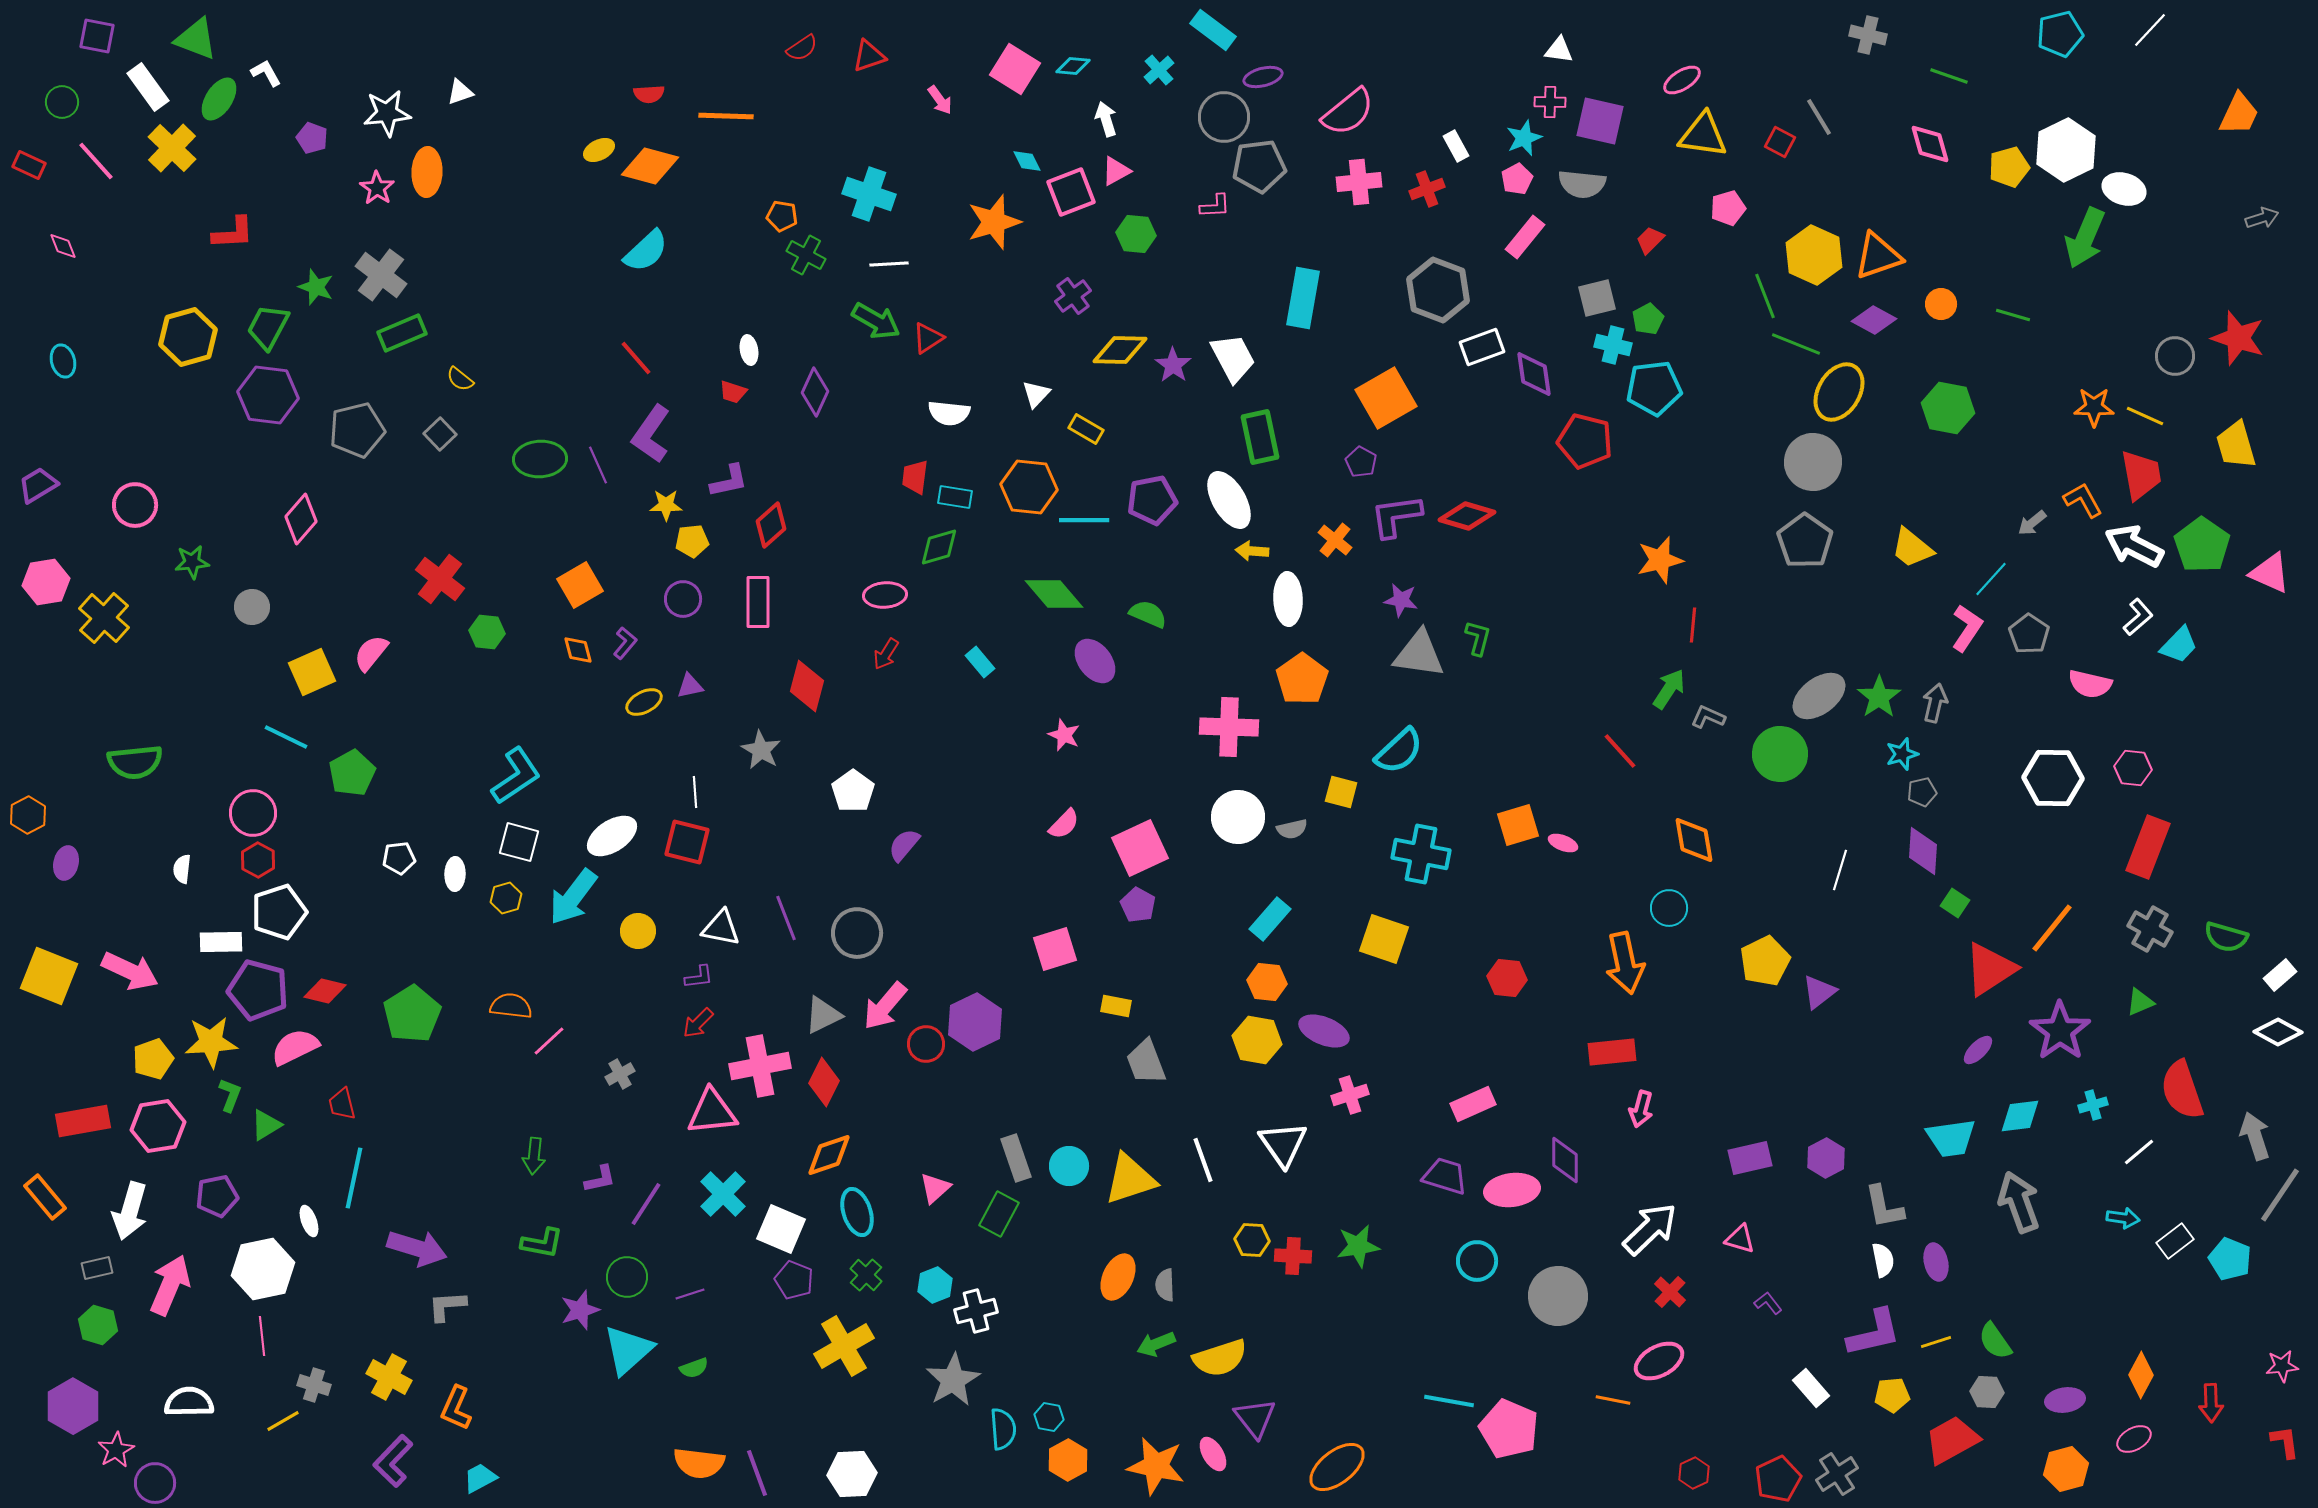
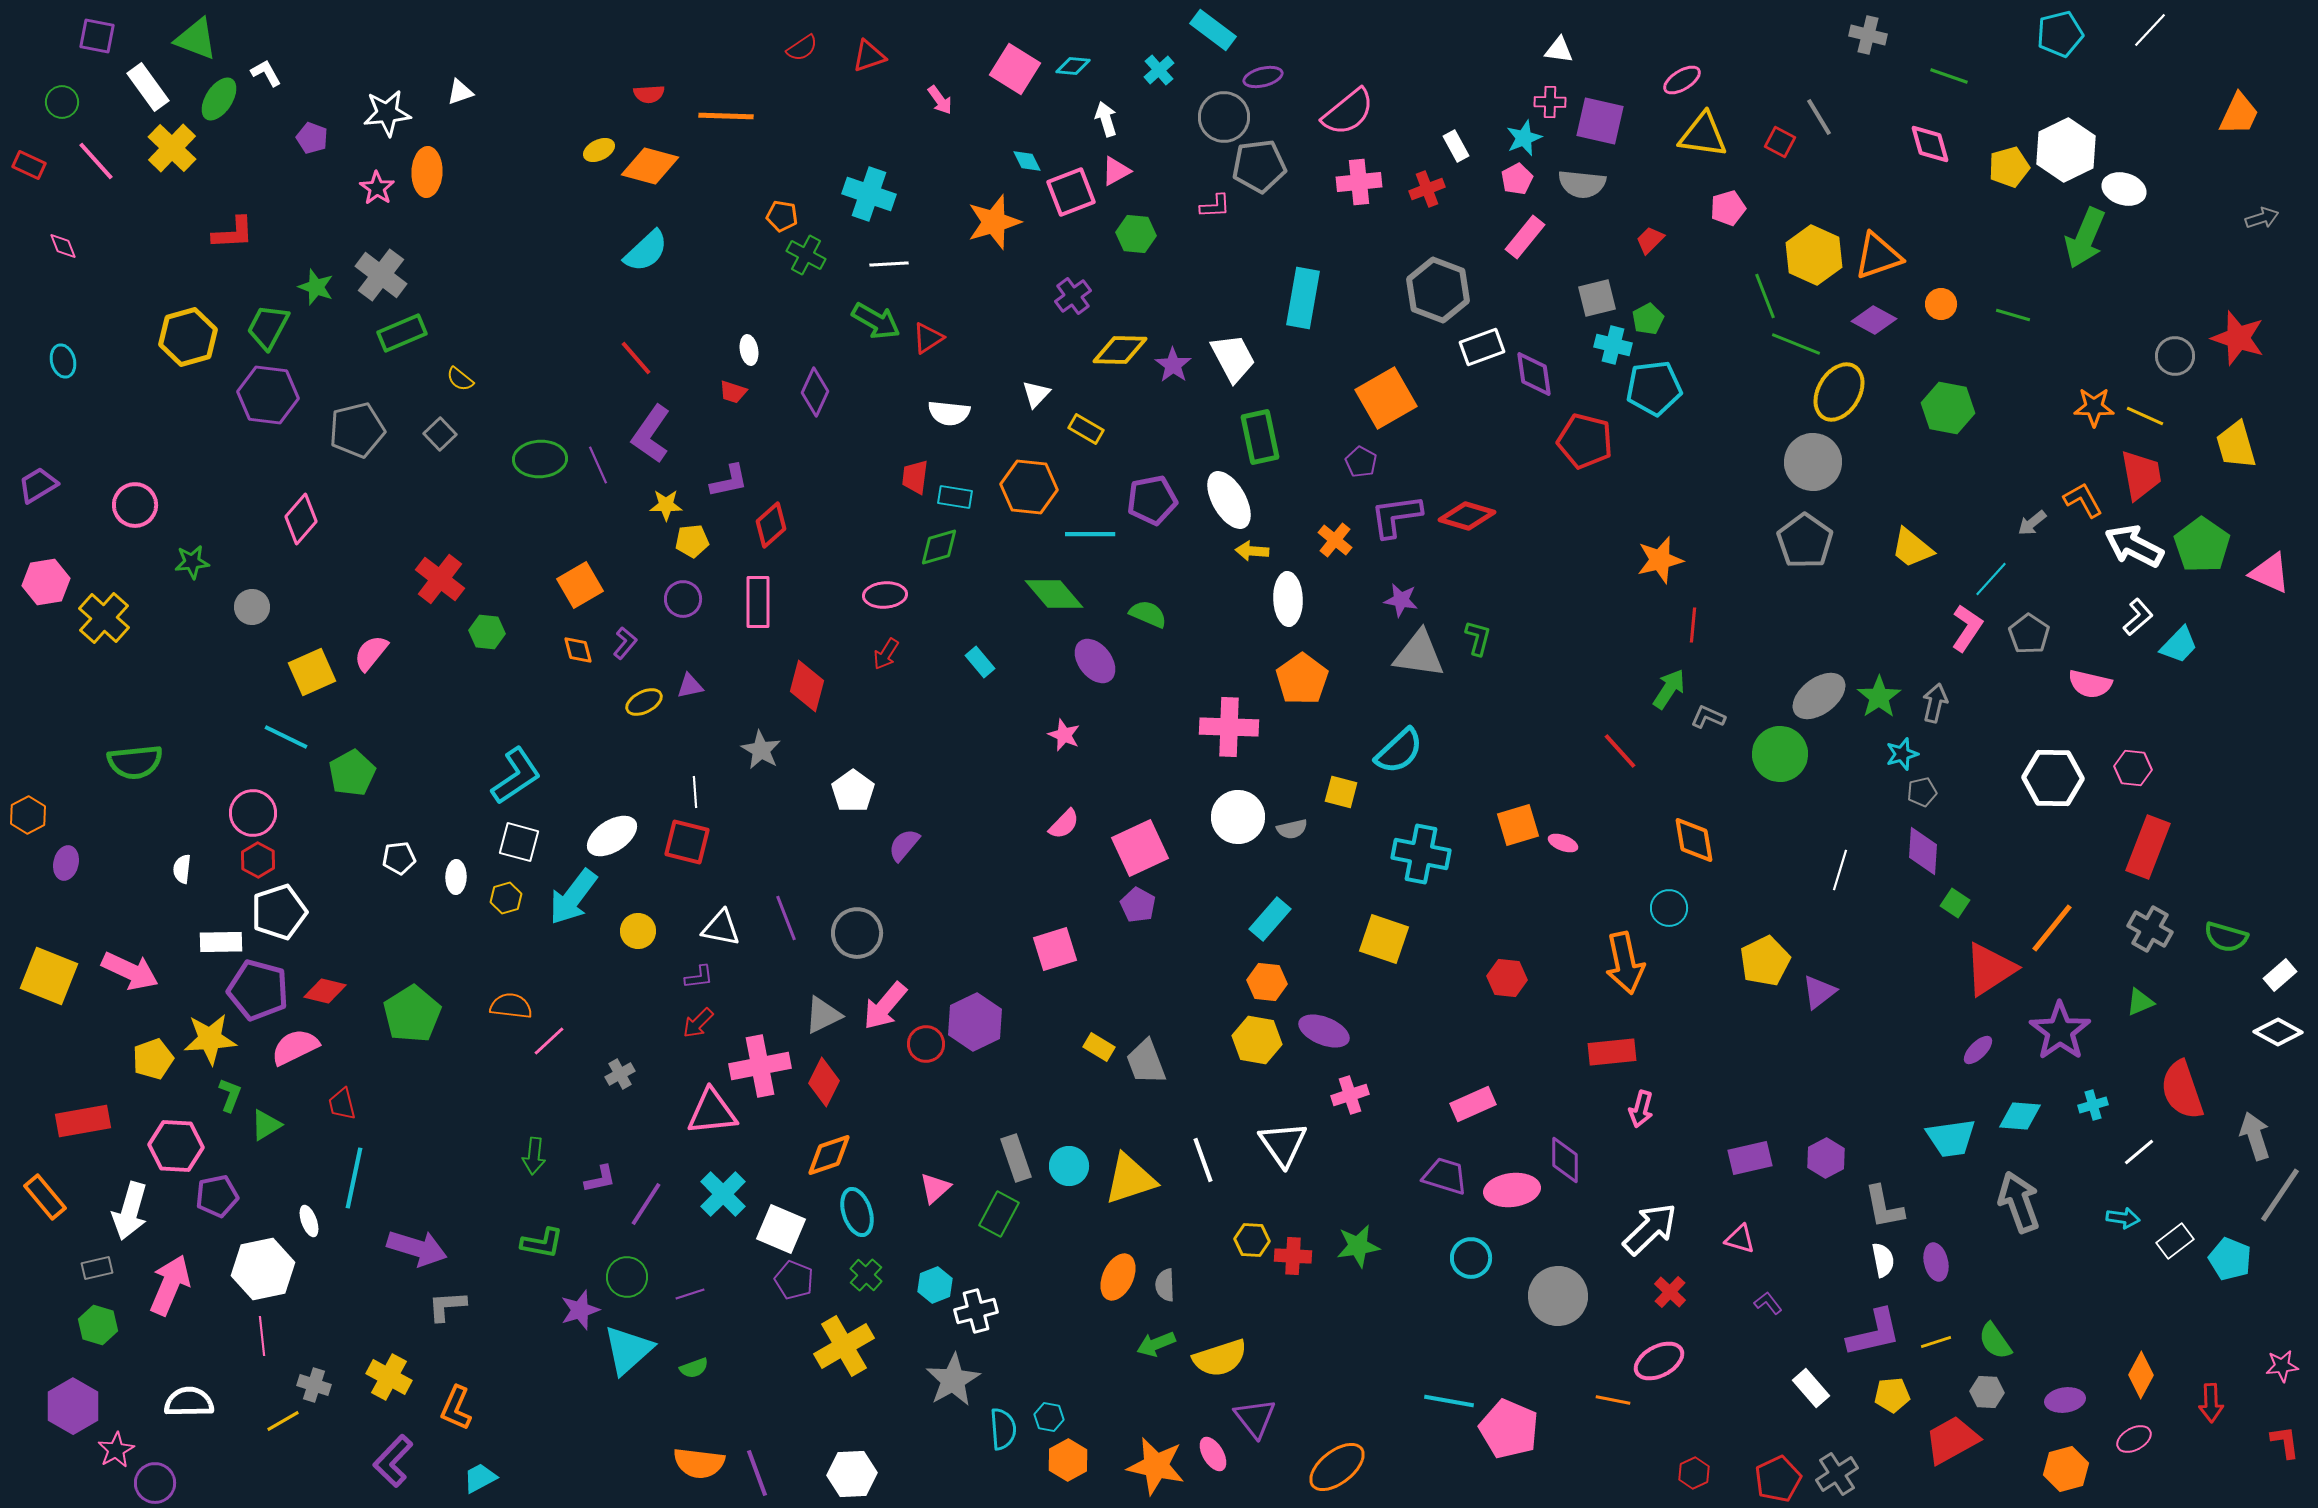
cyan line at (1084, 520): moved 6 px right, 14 px down
white ellipse at (455, 874): moved 1 px right, 3 px down
yellow rectangle at (1116, 1006): moved 17 px left, 41 px down; rotated 20 degrees clockwise
yellow star at (211, 1042): moved 1 px left, 3 px up
cyan diamond at (2020, 1116): rotated 12 degrees clockwise
pink hexagon at (158, 1126): moved 18 px right, 20 px down; rotated 12 degrees clockwise
cyan circle at (1477, 1261): moved 6 px left, 3 px up
